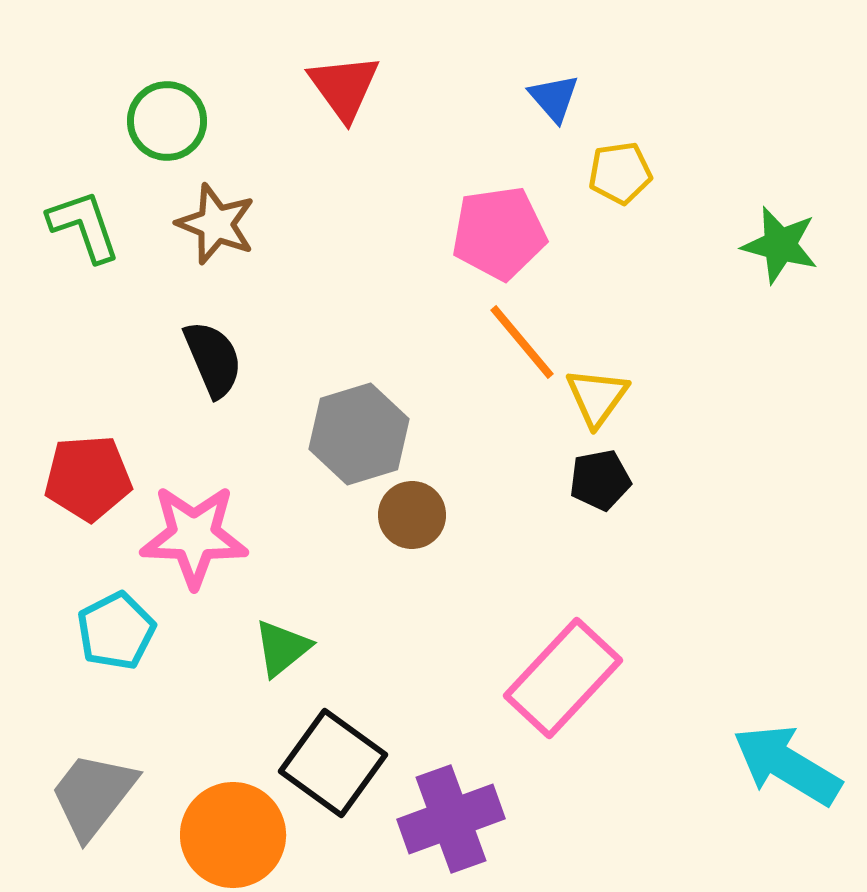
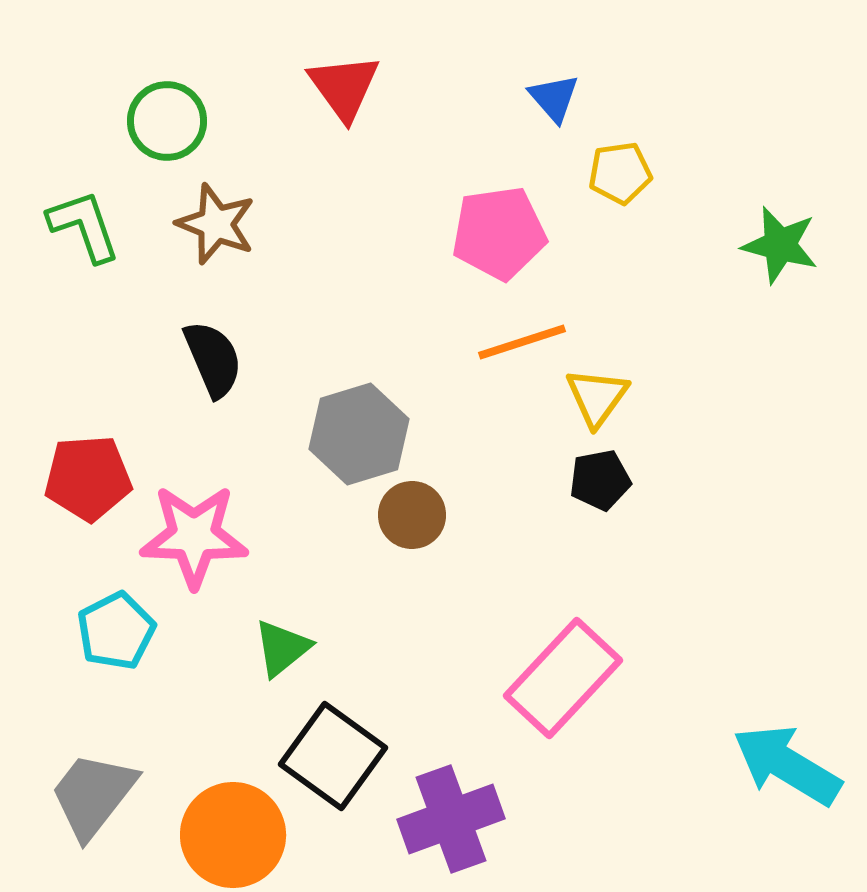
orange line: rotated 68 degrees counterclockwise
black square: moved 7 px up
